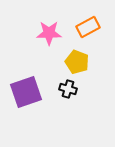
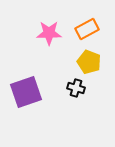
orange rectangle: moved 1 px left, 2 px down
yellow pentagon: moved 12 px right
black cross: moved 8 px right, 1 px up
